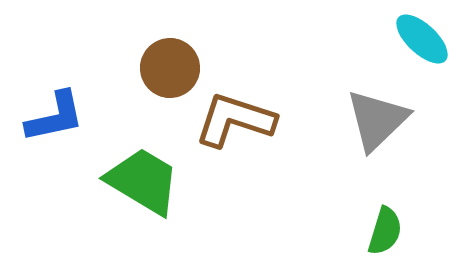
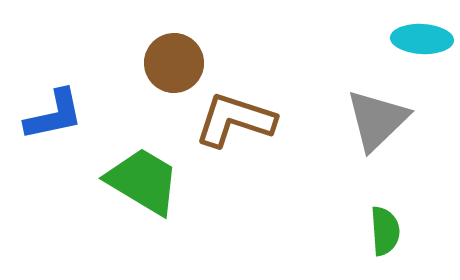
cyan ellipse: rotated 40 degrees counterclockwise
brown circle: moved 4 px right, 5 px up
blue L-shape: moved 1 px left, 2 px up
green semicircle: rotated 21 degrees counterclockwise
